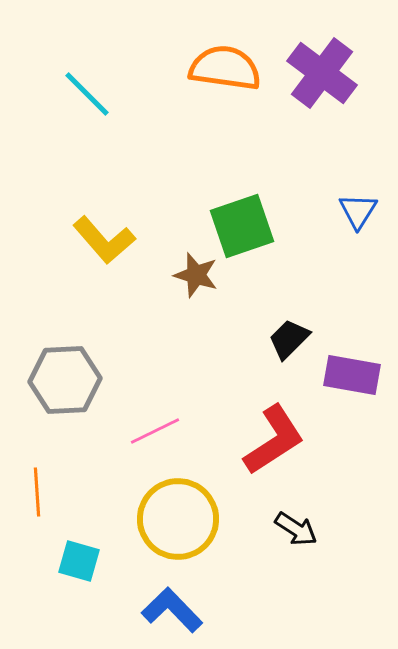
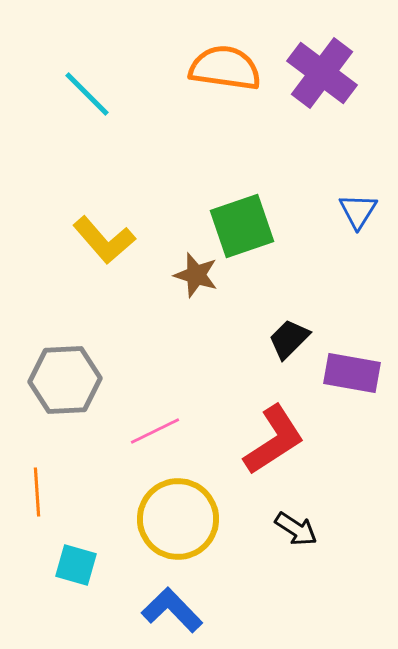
purple rectangle: moved 2 px up
cyan square: moved 3 px left, 4 px down
